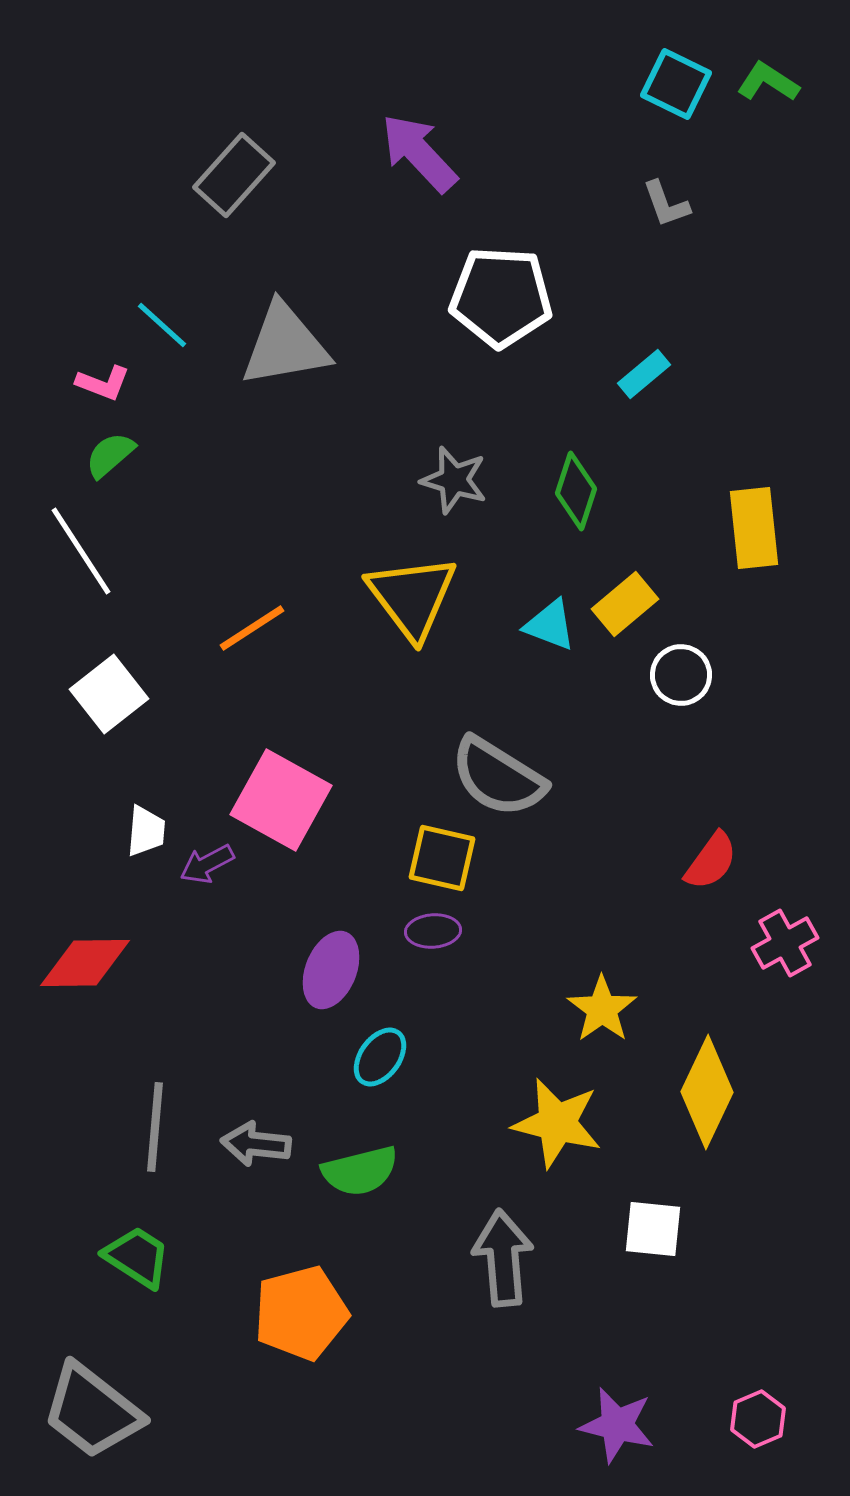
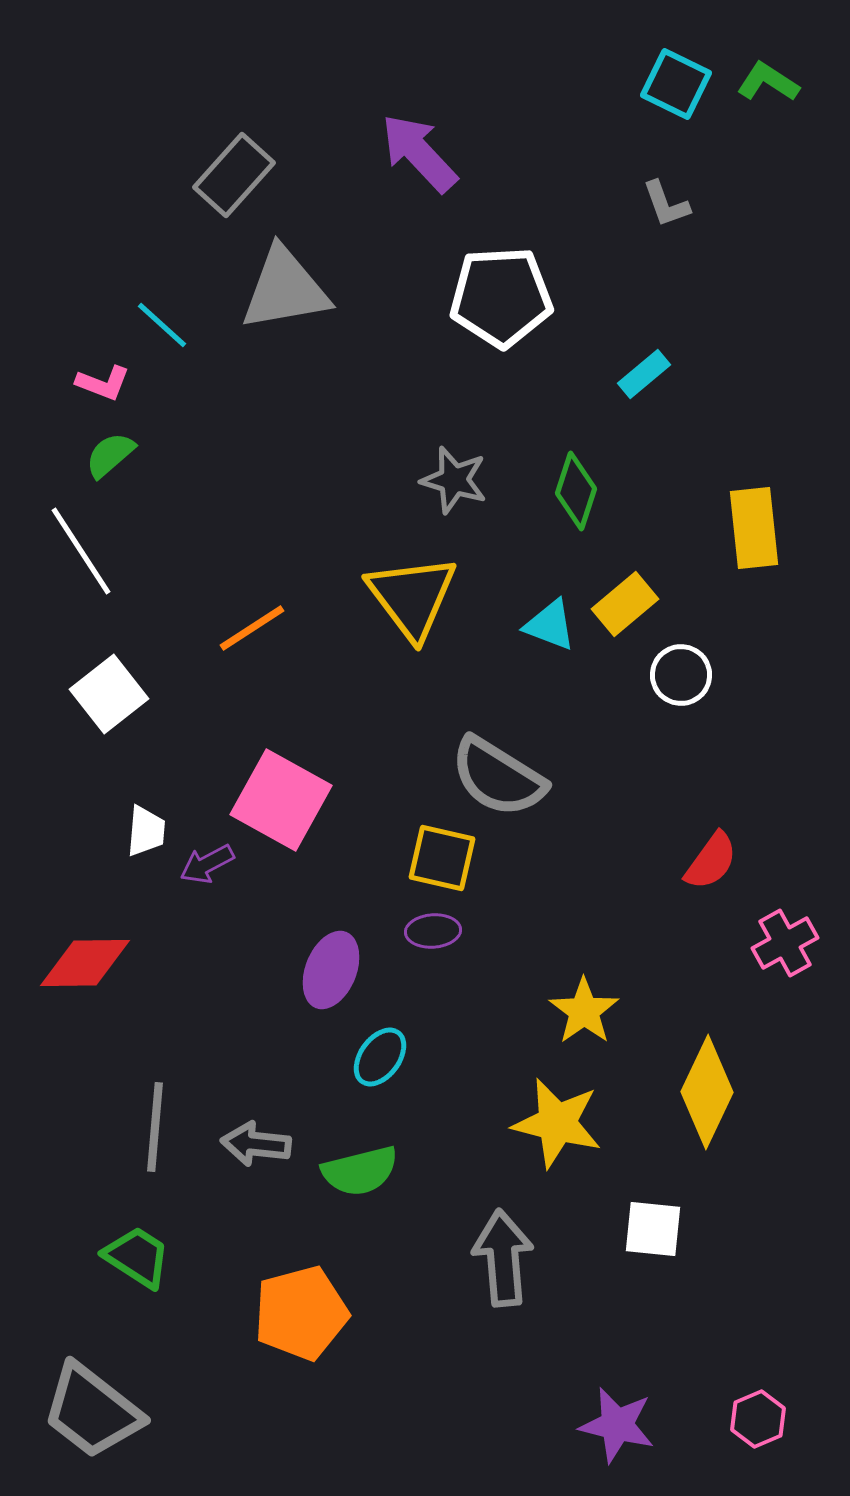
white pentagon at (501, 297): rotated 6 degrees counterclockwise
gray triangle at (285, 345): moved 56 px up
yellow star at (602, 1009): moved 18 px left, 2 px down
